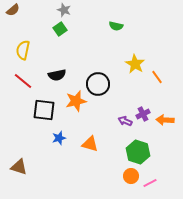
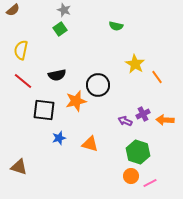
yellow semicircle: moved 2 px left
black circle: moved 1 px down
